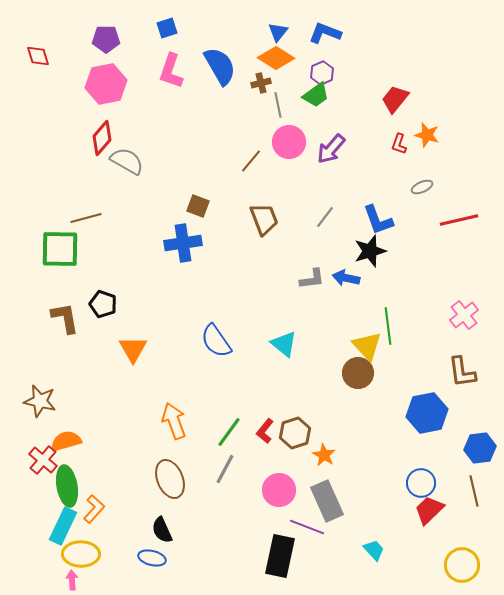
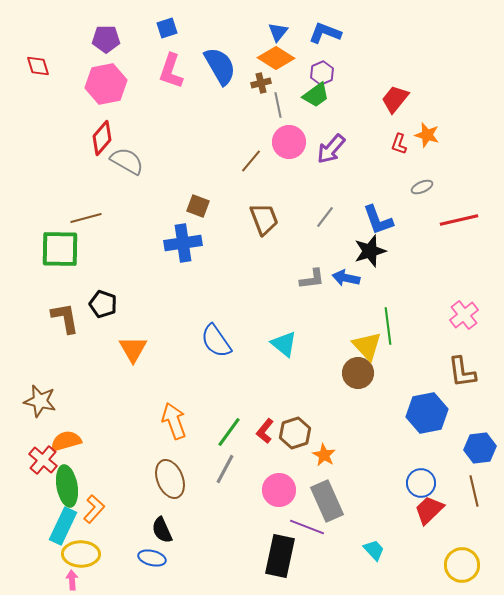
red diamond at (38, 56): moved 10 px down
